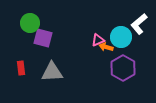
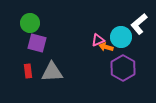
purple square: moved 6 px left, 5 px down
red rectangle: moved 7 px right, 3 px down
